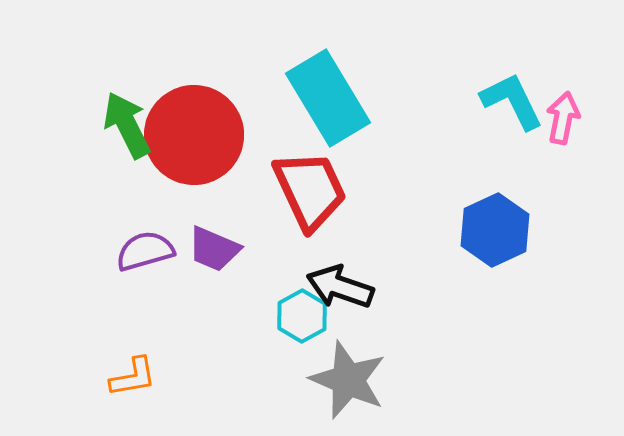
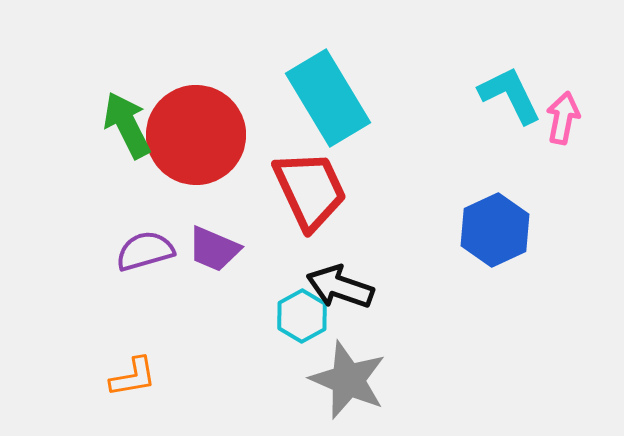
cyan L-shape: moved 2 px left, 6 px up
red circle: moved 2 px right
